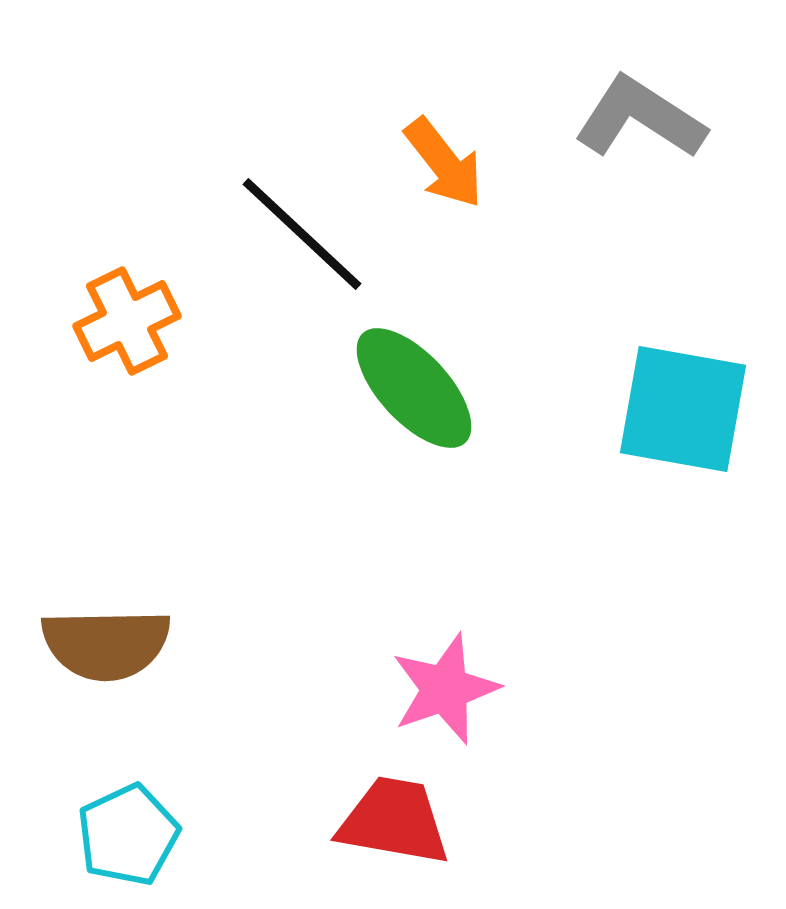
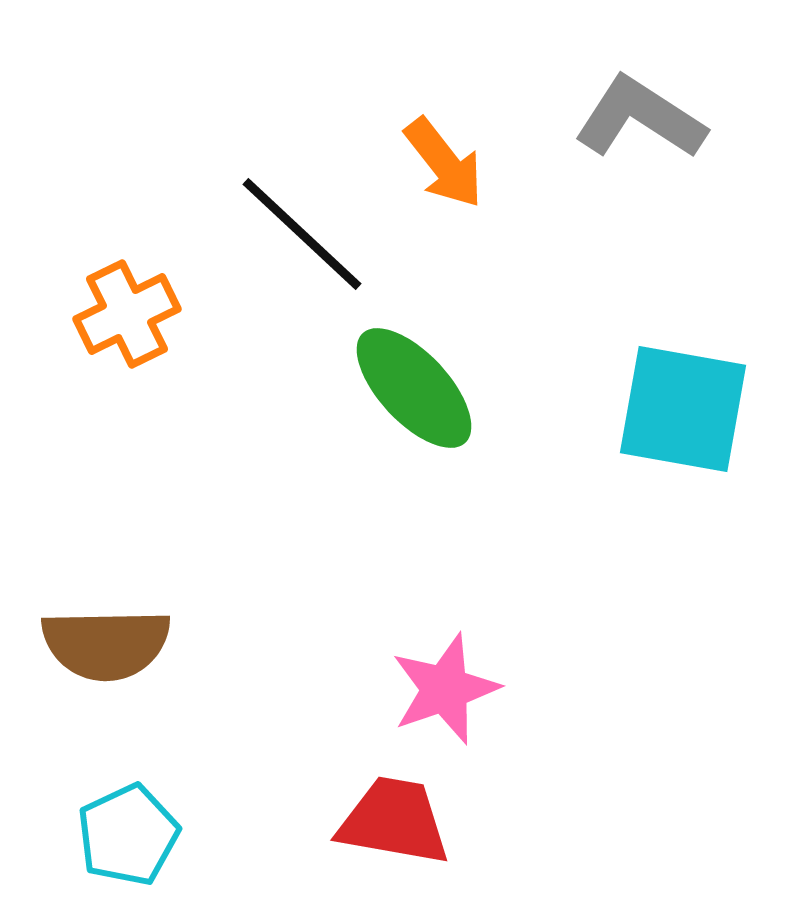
orange cross: moved 7 px up
